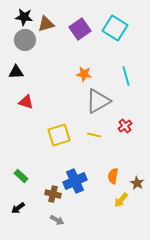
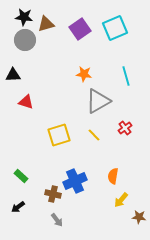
cyan square: rotated 35 degrees clockwise
black triangle: moved 3 px left, 3 px down
red cross: moved 2 px down
yellow line: rotated 32 degrees clockwise
brown star: moved 2 px right, 34 px down; rotated 24 degrees counterclockwise
black arrow: moved 1 px up
gray arrow: rotated 24 degrees clockwise
